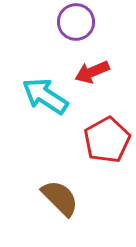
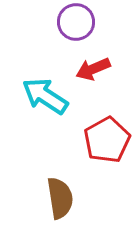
red arrow: moved 1 px right, 3 px up
brown semicircle: rotated 36 degrees clockwise
